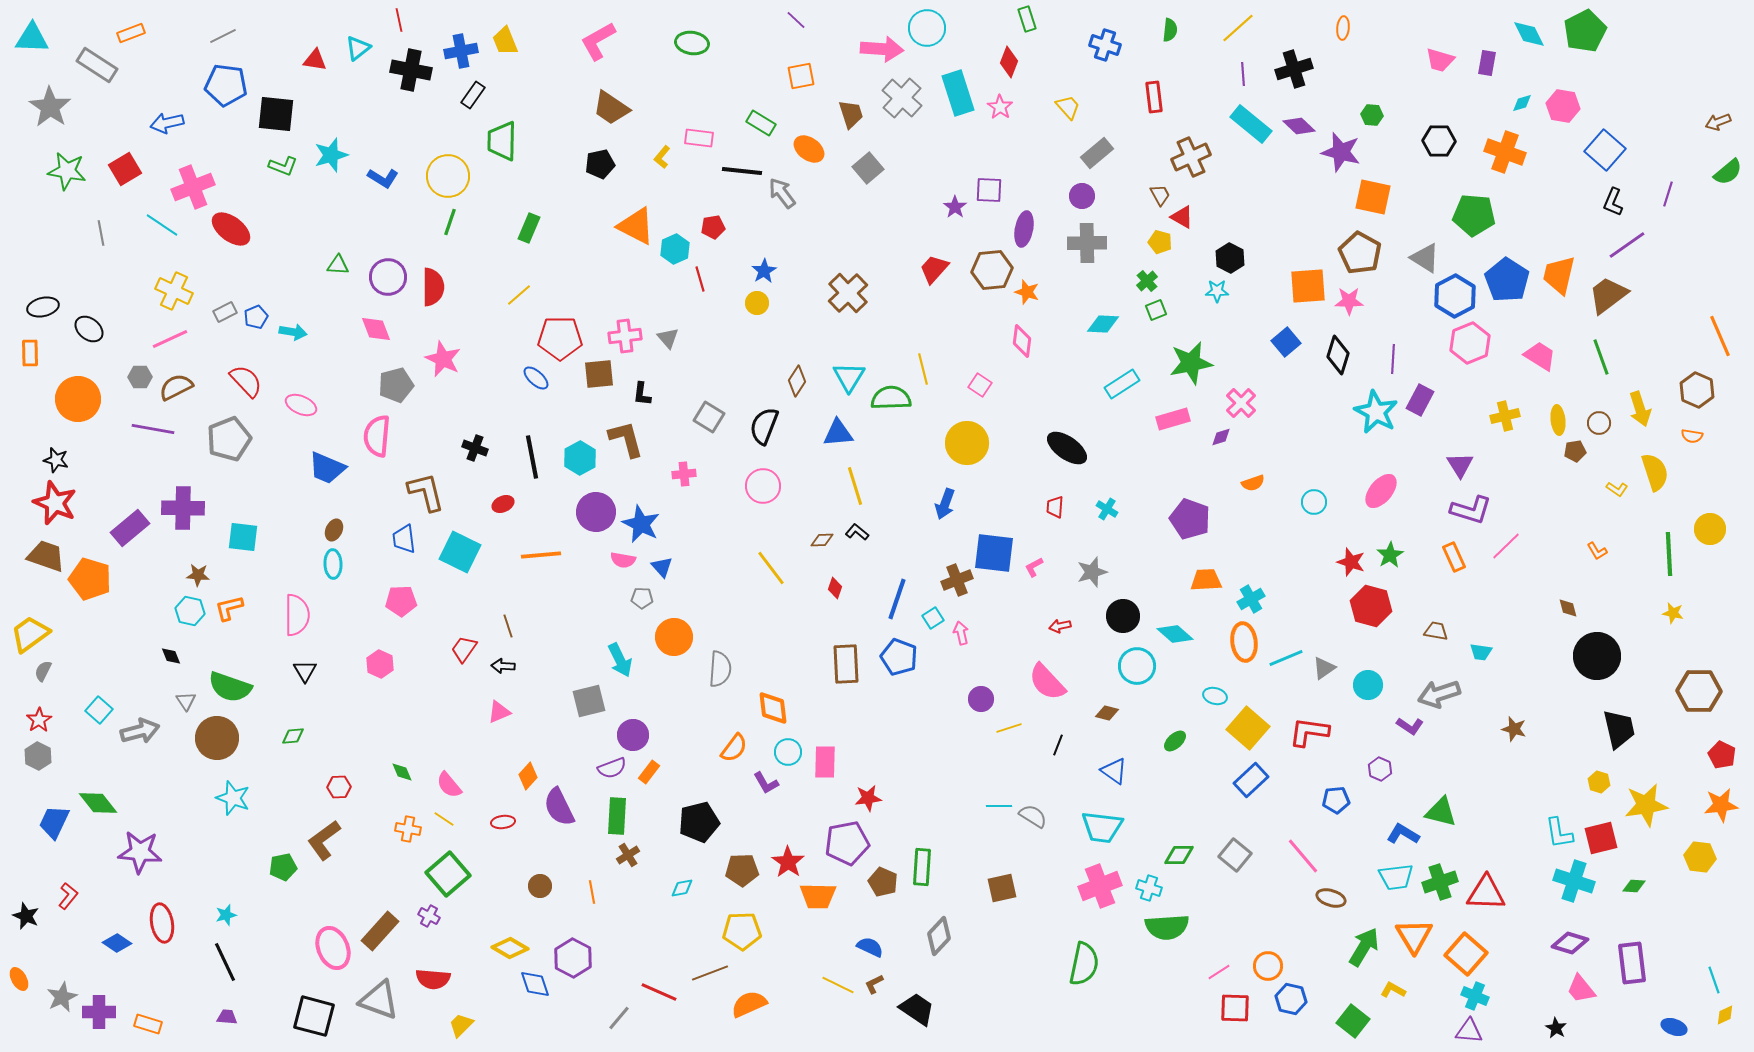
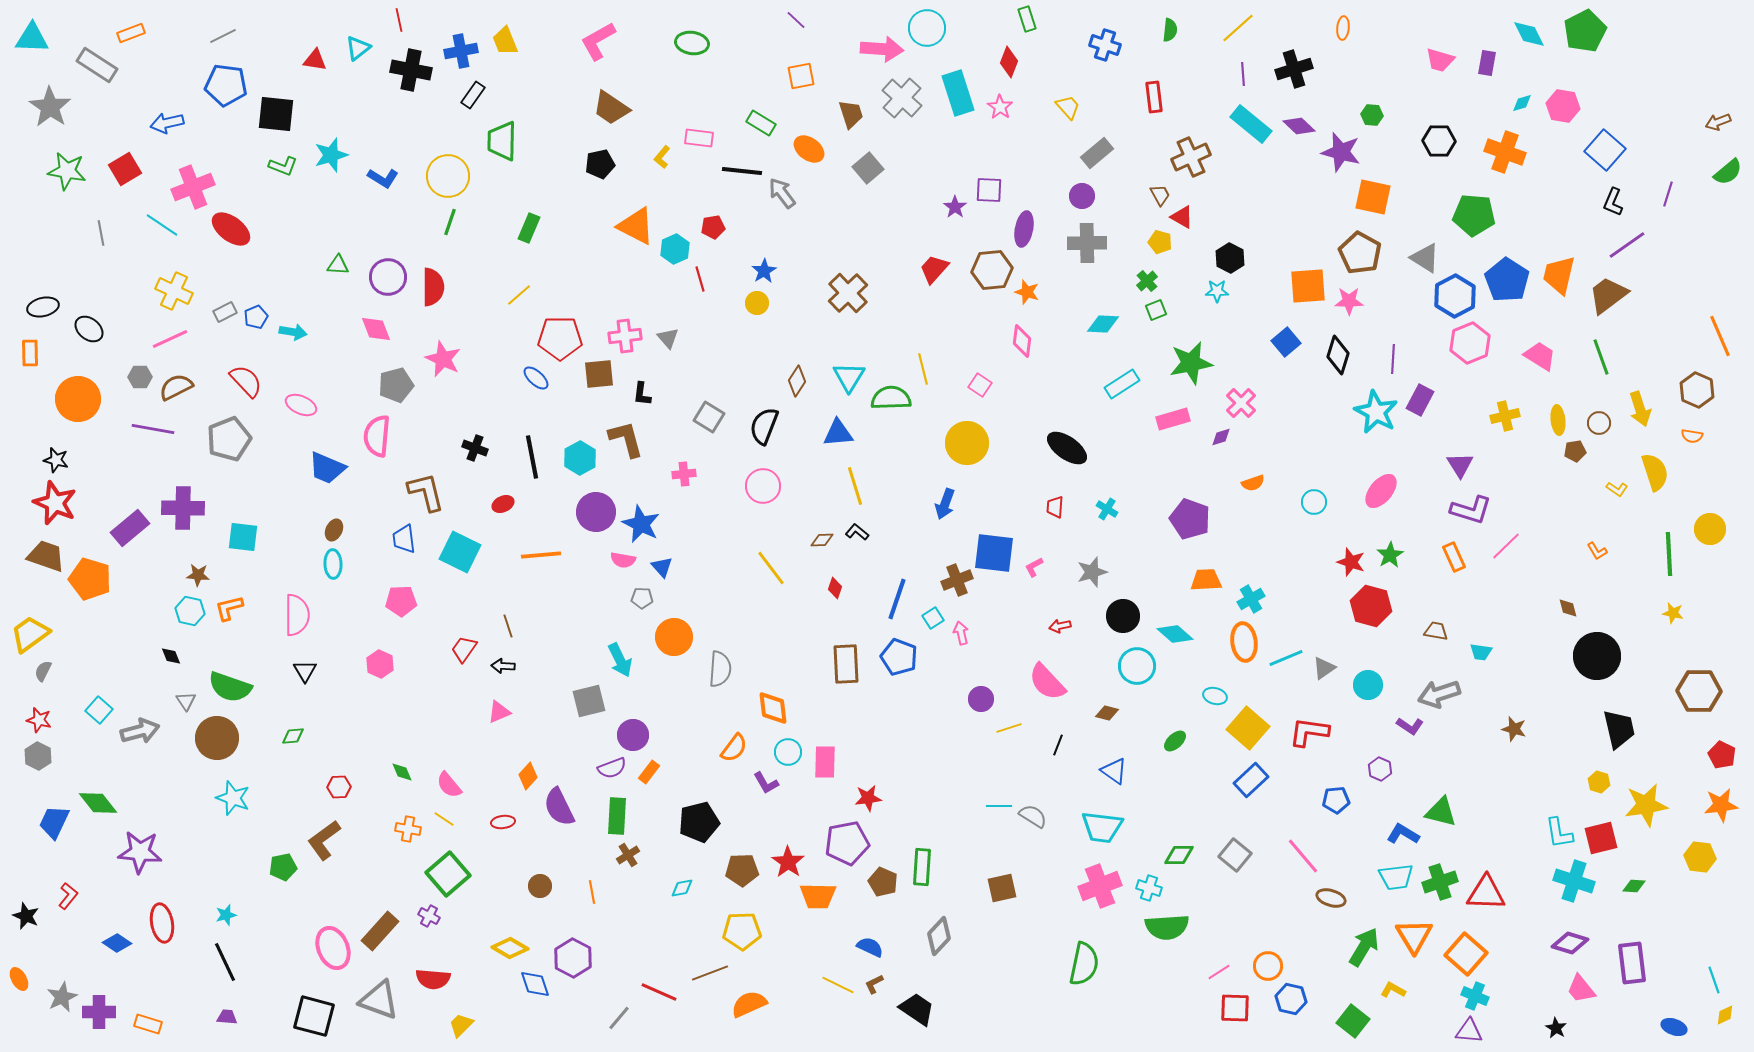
red star at (39, 720): rotated 25 degrees counterclockwise
